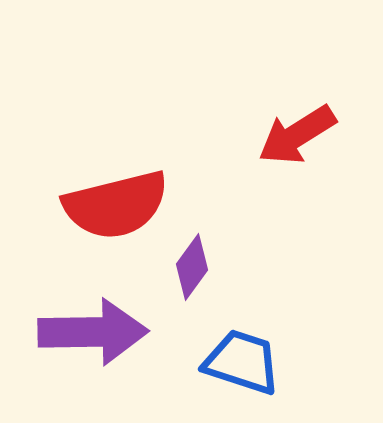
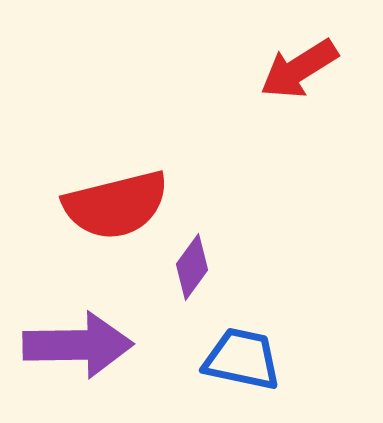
red arrow: moved 2 px right, 66 px up
purple arrow: moved 15 px left, 13 px down
blue trapezoid: moved 3 px up; rotated 6 degrees counterclockwise
